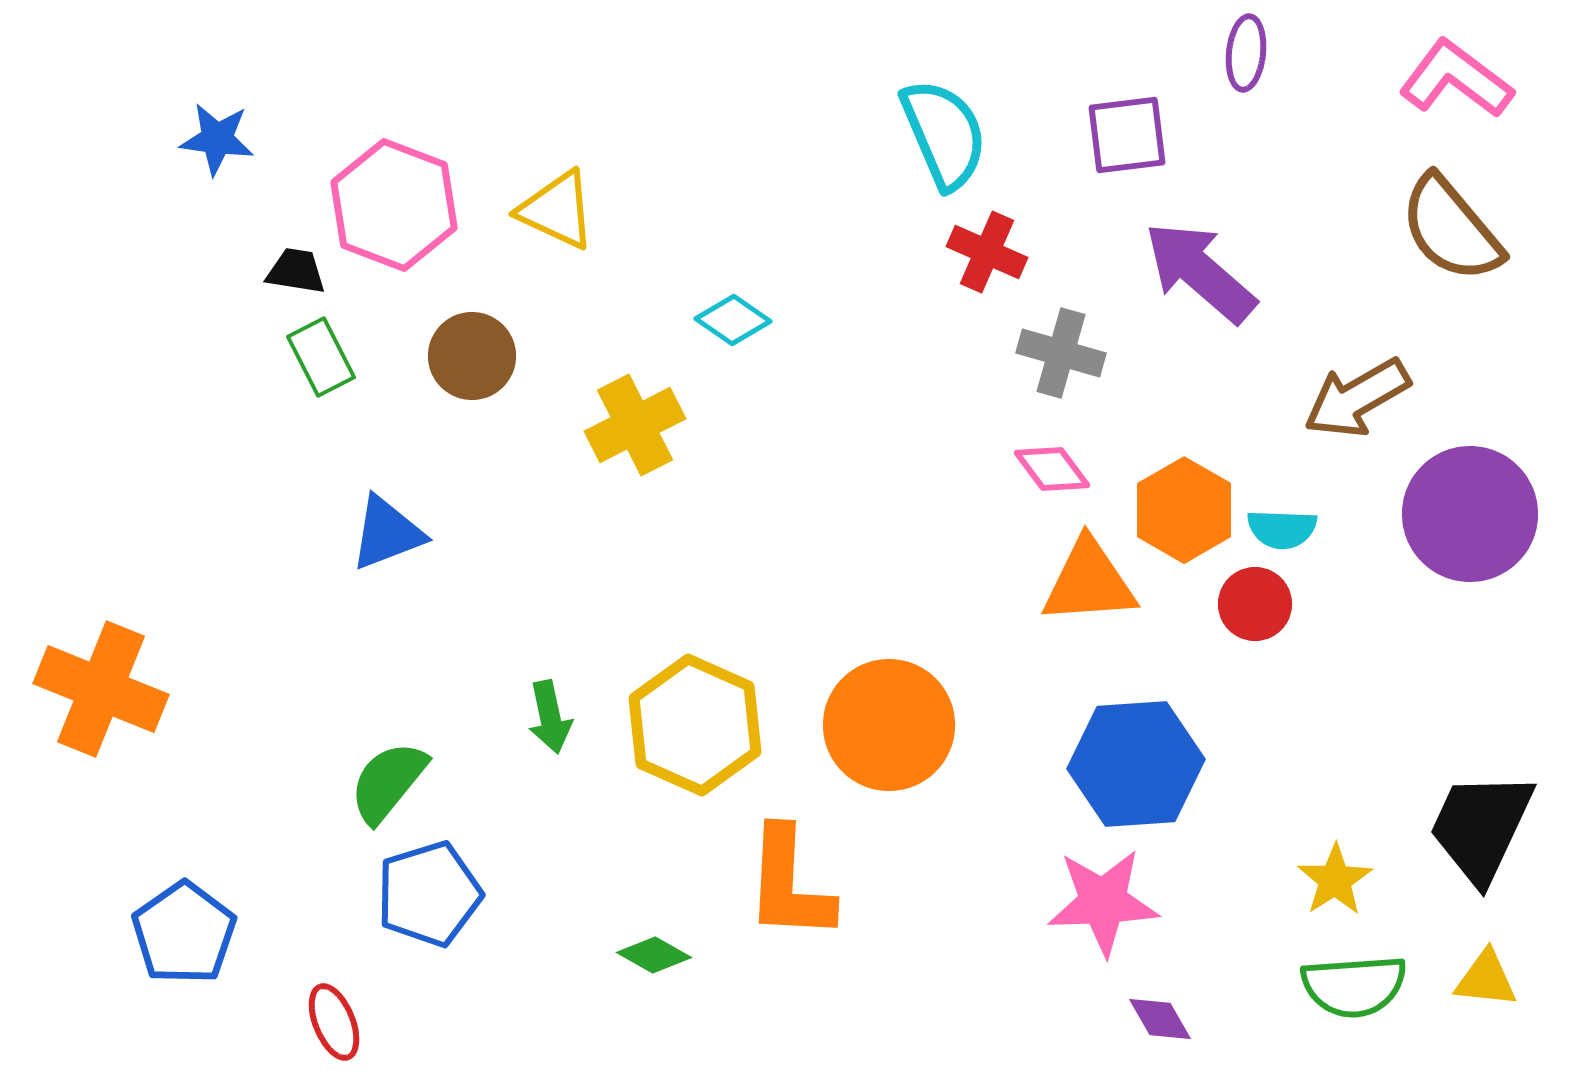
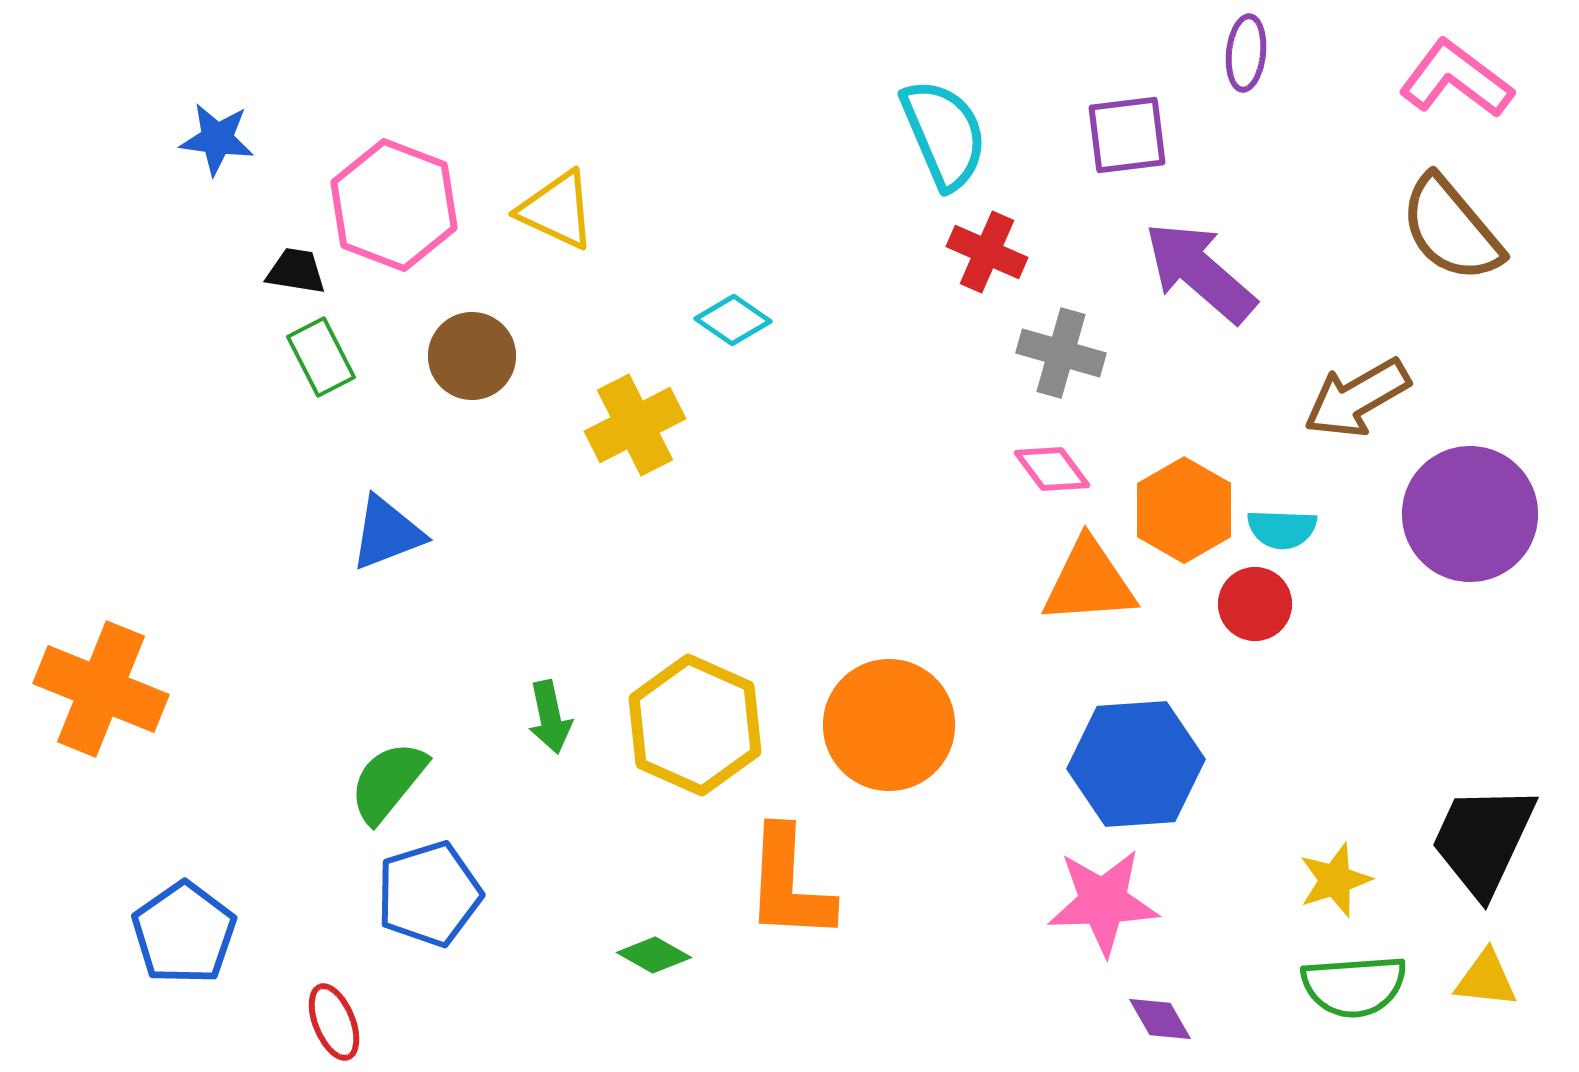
black trapezoid at (1481, 827): moved 2 px right, 13 px down
yellow star at (1335, 880): rotated 14 degrees clockwise
